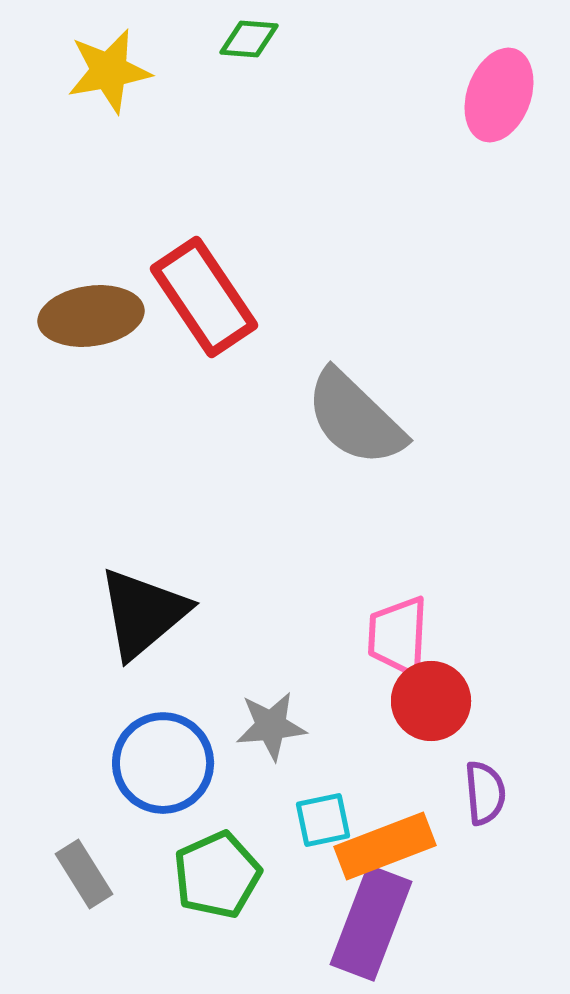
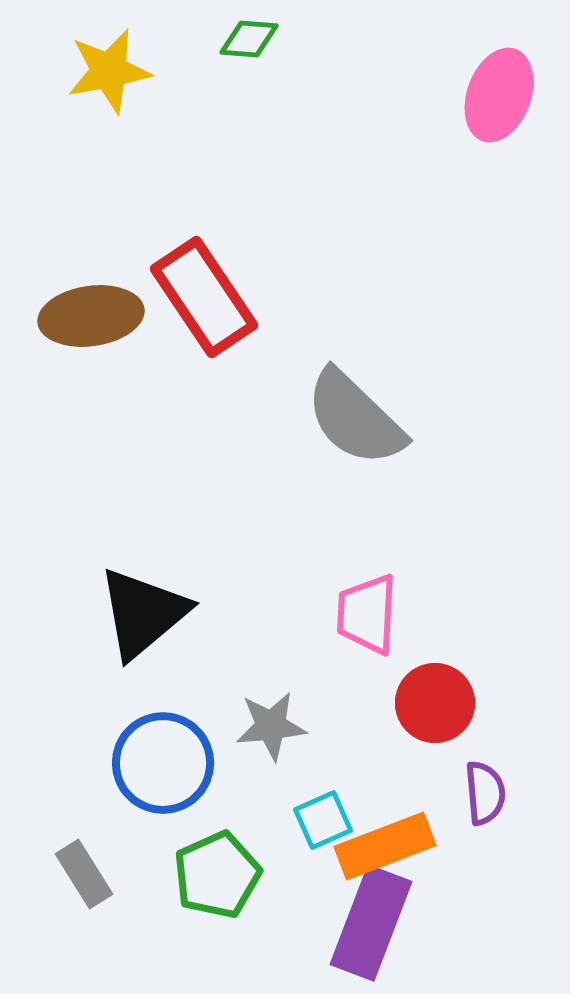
pink trapezoid: moved 31 px left, 22 px up
red circle: moved 4 px right, 2 px down
cyan square: rotated 12 degrees counterclockwise
